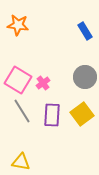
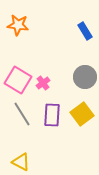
gray line: moved 3 px down
yellow triangle: rotated 18 degrees clockwise
